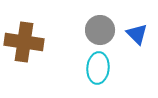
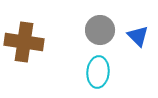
blue triangle: moved 1 px right, 2 px down
cyan ellipse: moved 4 px down
